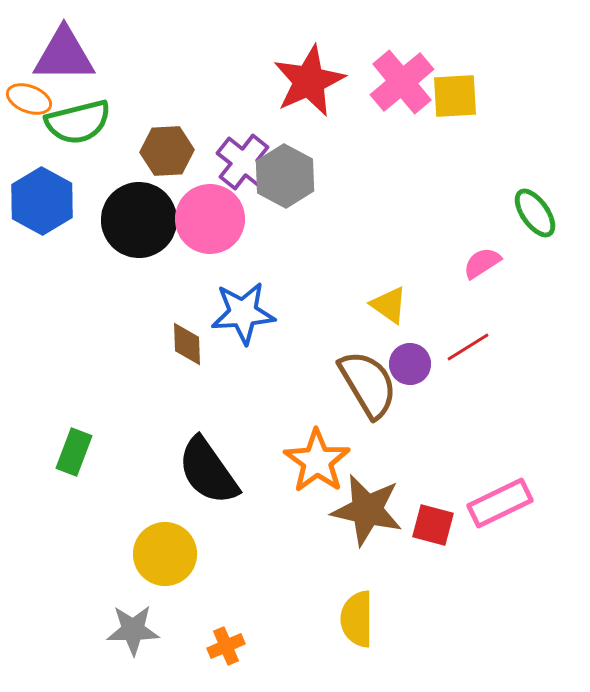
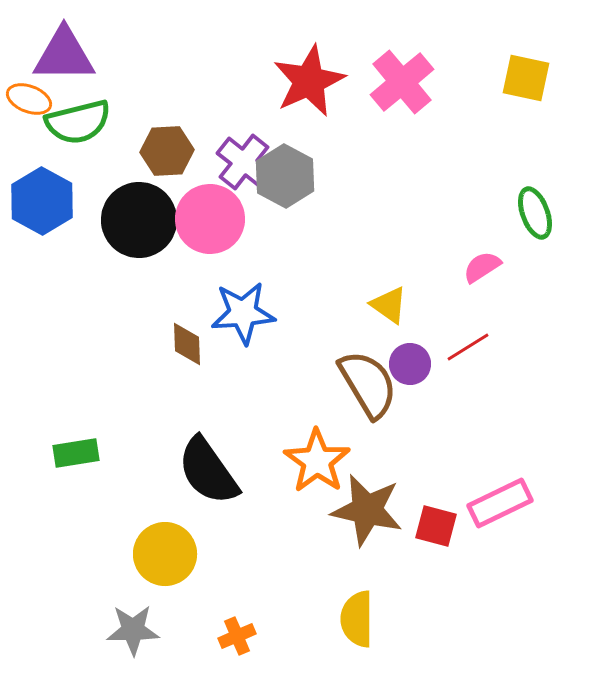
yellow square: moved 71 px right, 18 px up; rotated 15 degrees clockwise
green ellipse: rotated 15 degrees clockwise
pink semicircle: moved 4 px down
green rectangle: moved 2 px right, 1 px down; rotated 60 degrees clockwise
red square: moved 3 px right, 1 px down
orange cross: moved 11 px right, 10 px up
